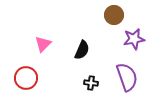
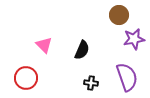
brown circle: moved 5 px right
pink triangle: moved 1 px right, 1 px down; rotated 30 degrees counterclockwise
